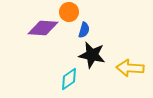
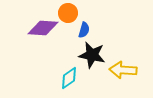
orange circle: moved 1 px left, 1 px down
yellow arrow: moved 7 px left, 2 px down
cyan diamond: moved 1 px up
